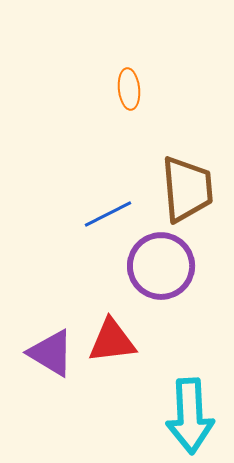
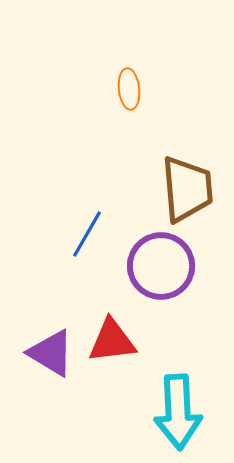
blue line: moved 21 px left, 20 px down; rotated 33 degrees counterclockwise
cyan arrow: moved 12 px left, 4 px up
